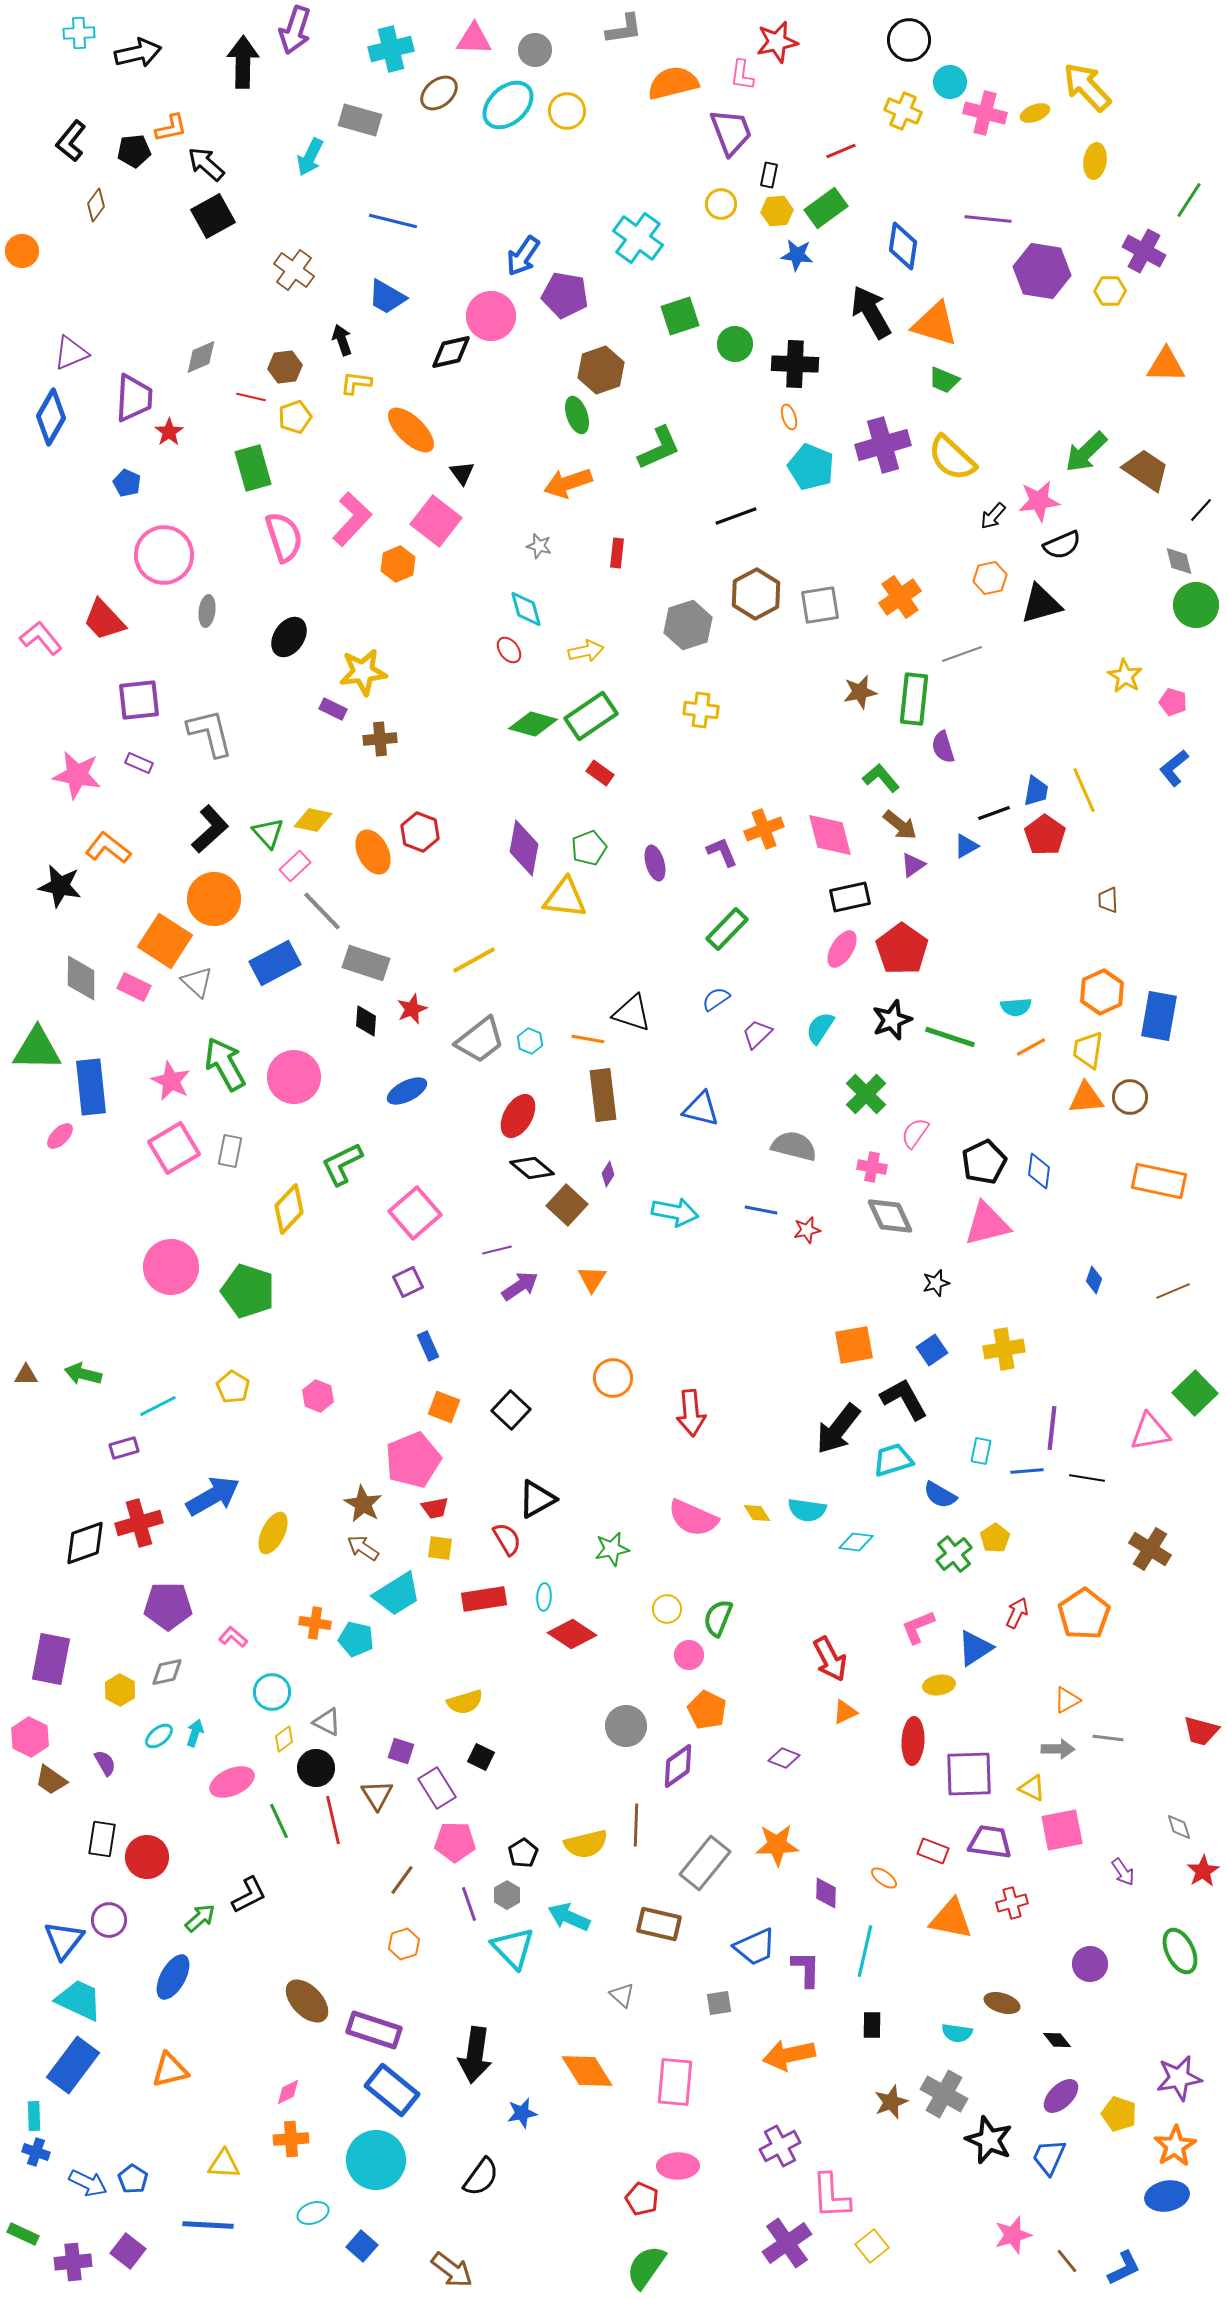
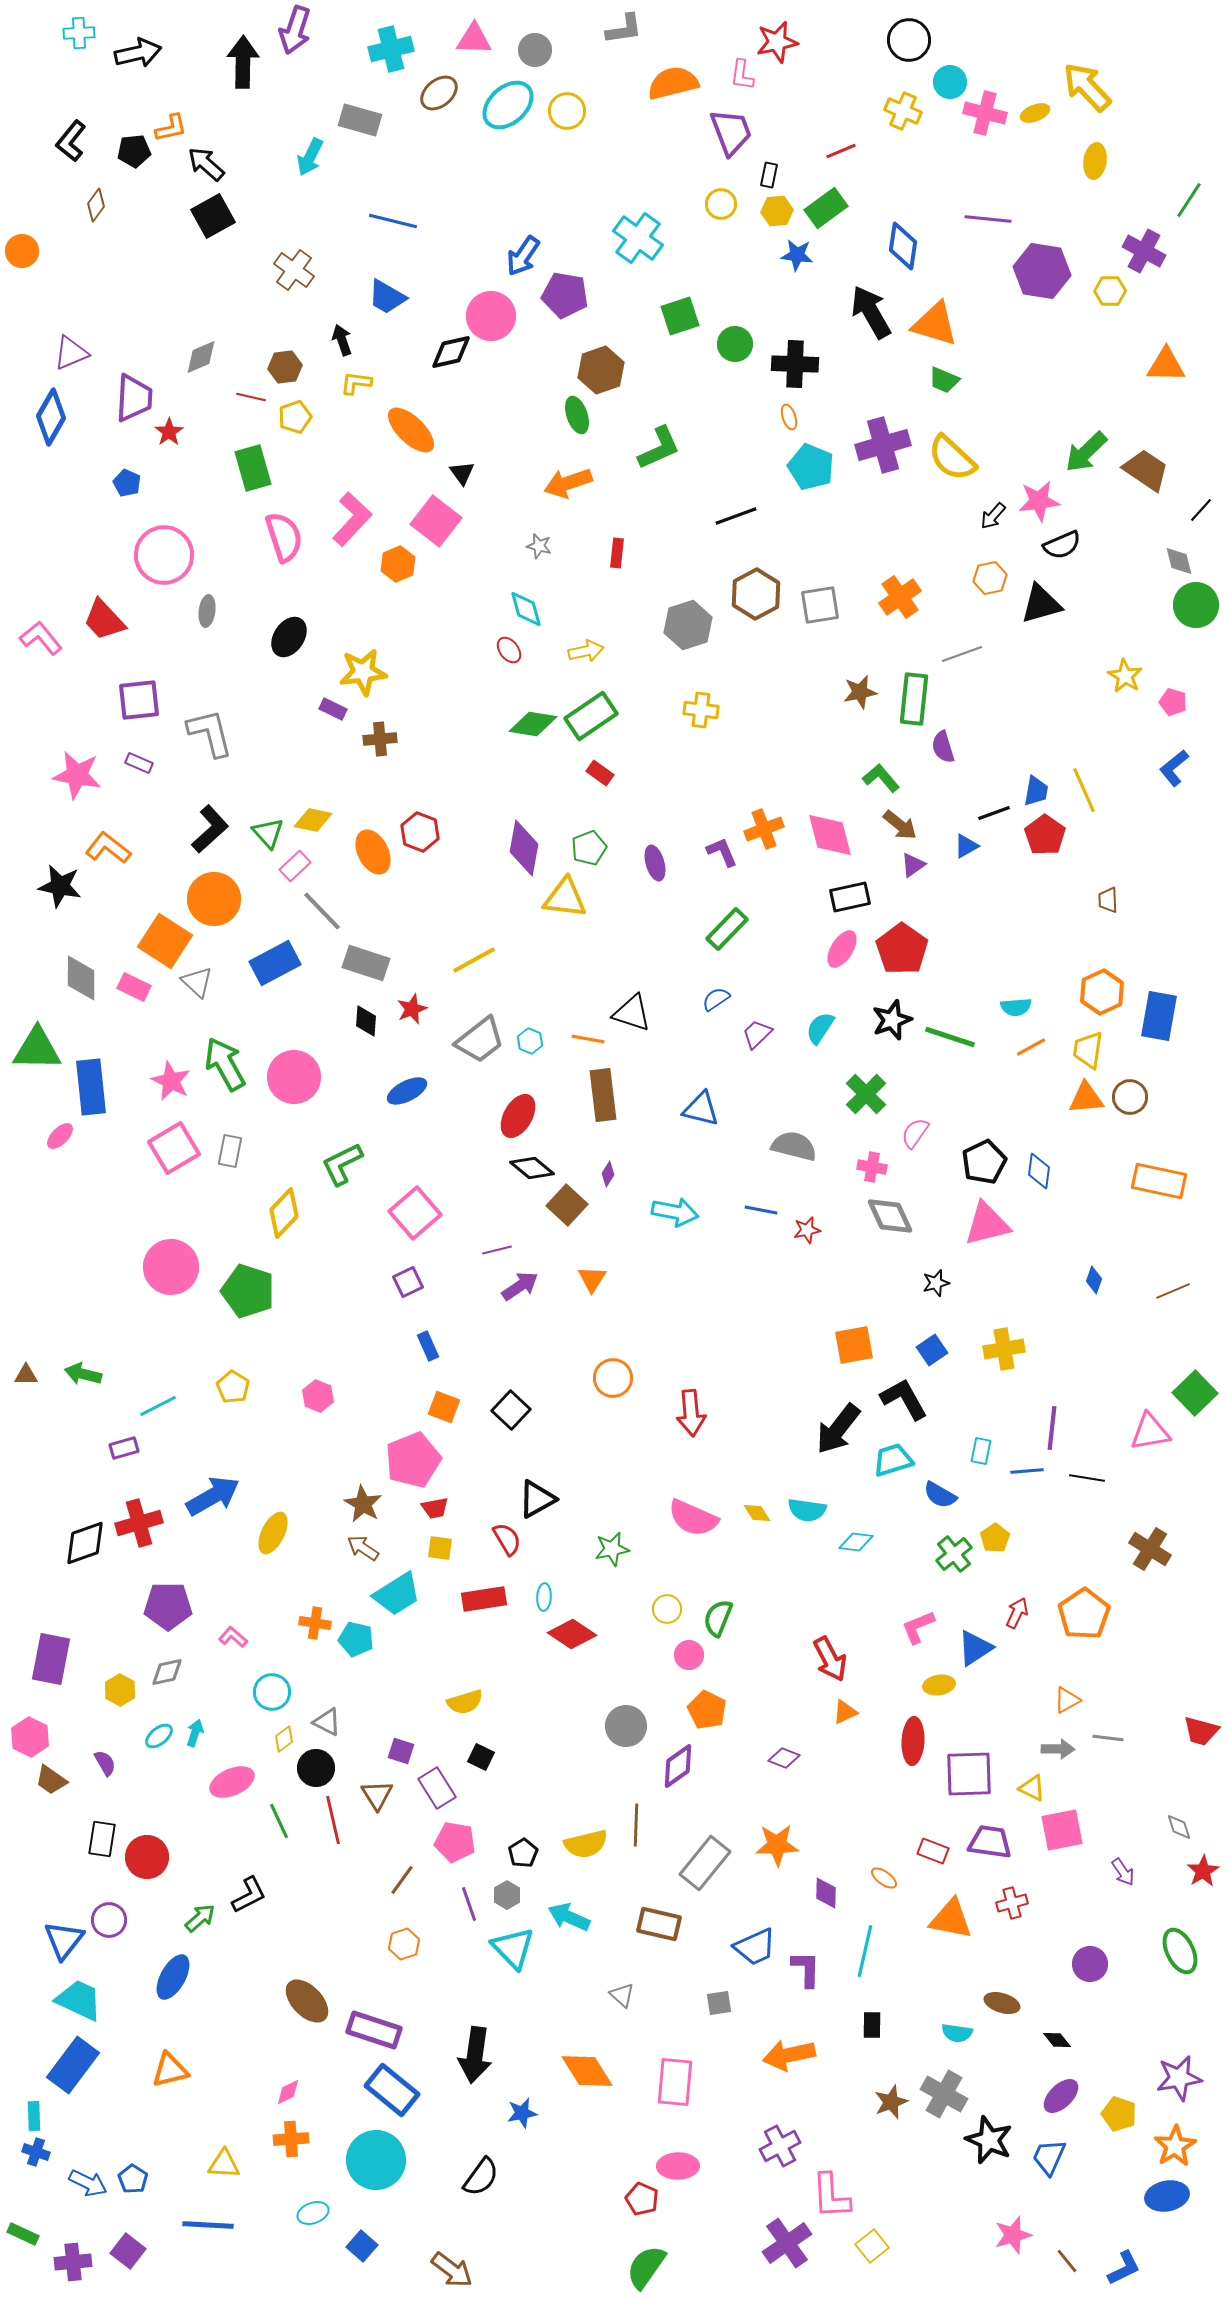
green diamond at (533, 724): rotated 6 degrees counterclockwise
yellow diamond at (289, 1209): moved 5 px left, 4 px down
pink pentagon at (455, 1842): rotated 9 degrees clockwise
